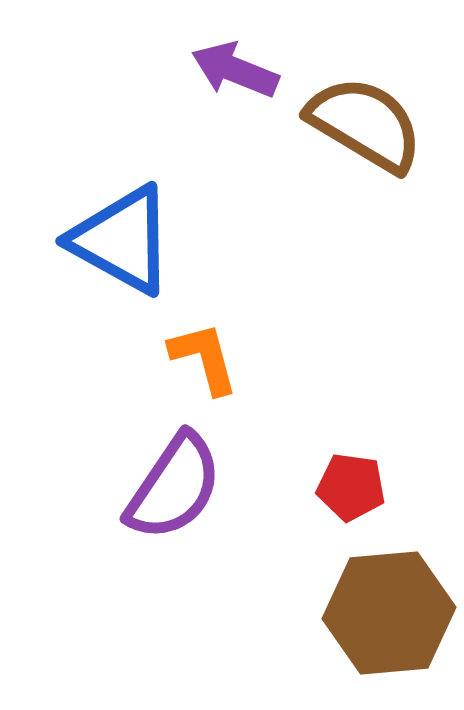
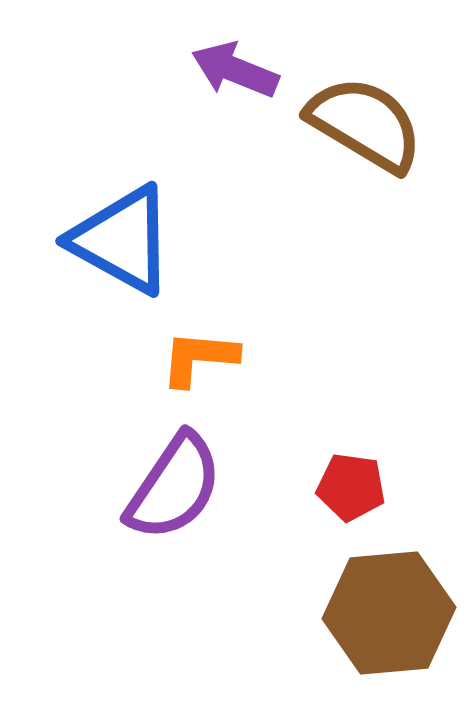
orange L-shape: moved 5 px left; rotated 70 degrees counterclockwise
